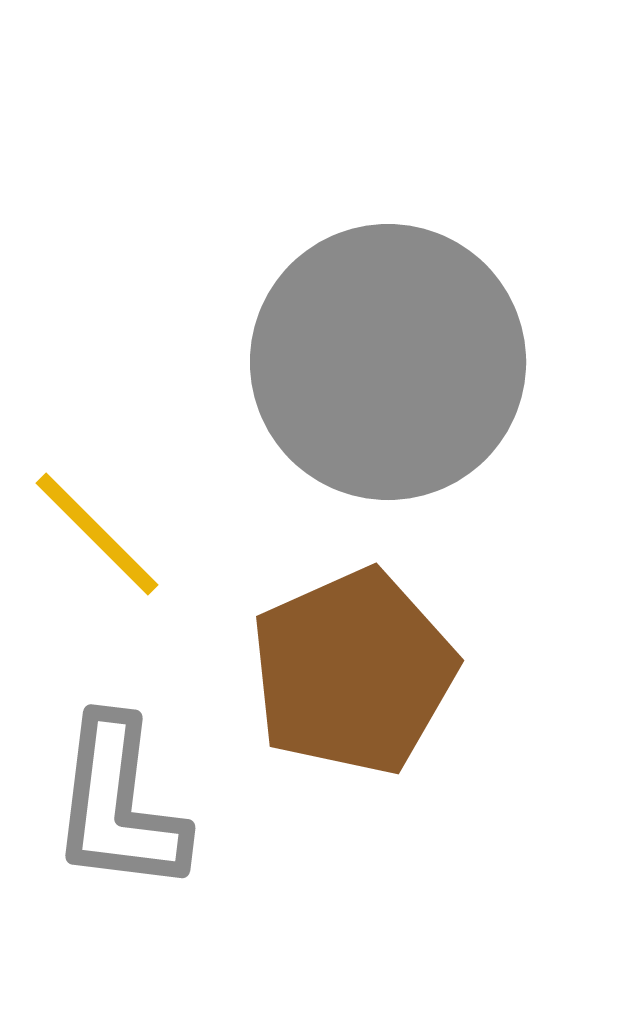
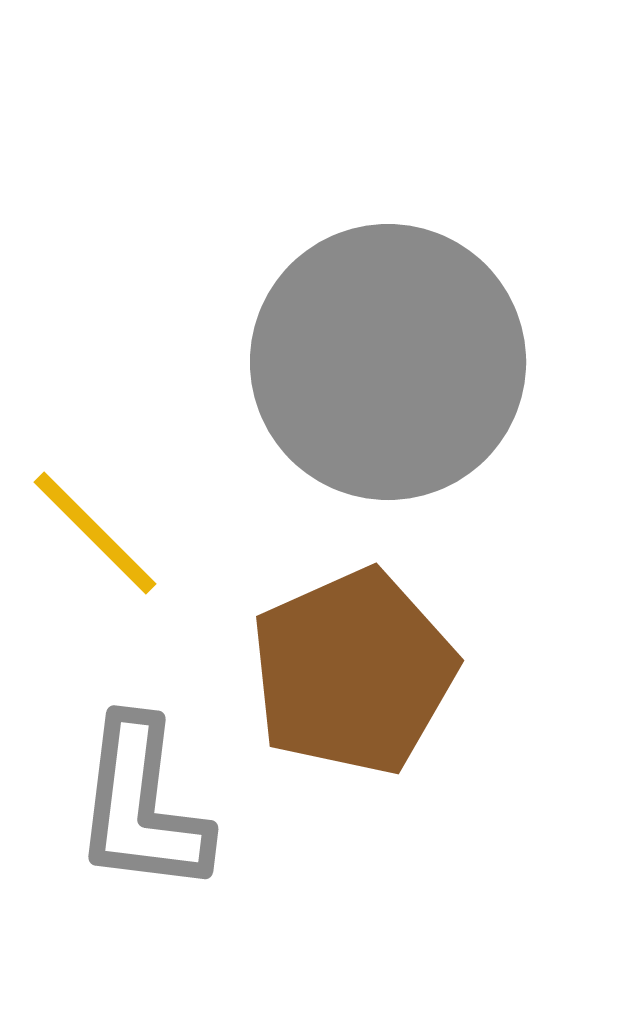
yellow line: moved 2 px left, 1 px up
gray L-shape: moved 23 px right, 1 px down
